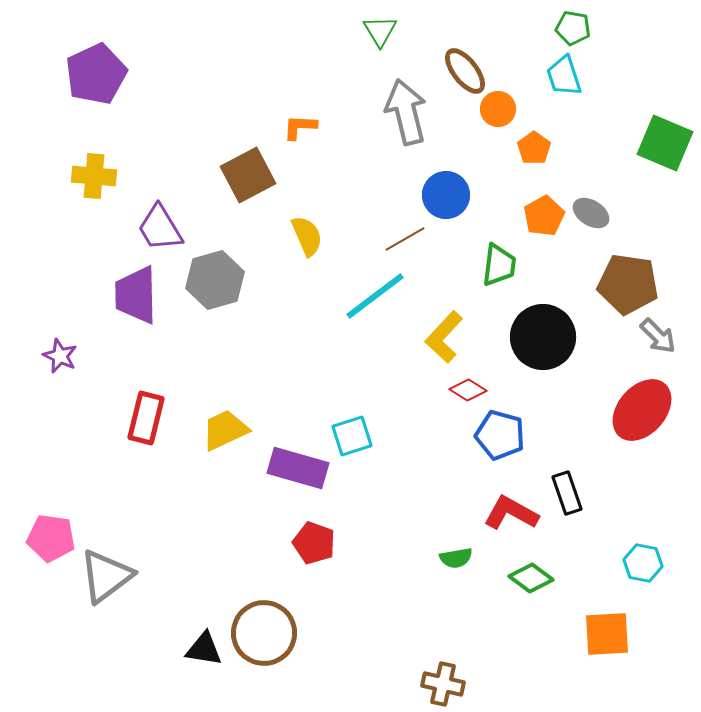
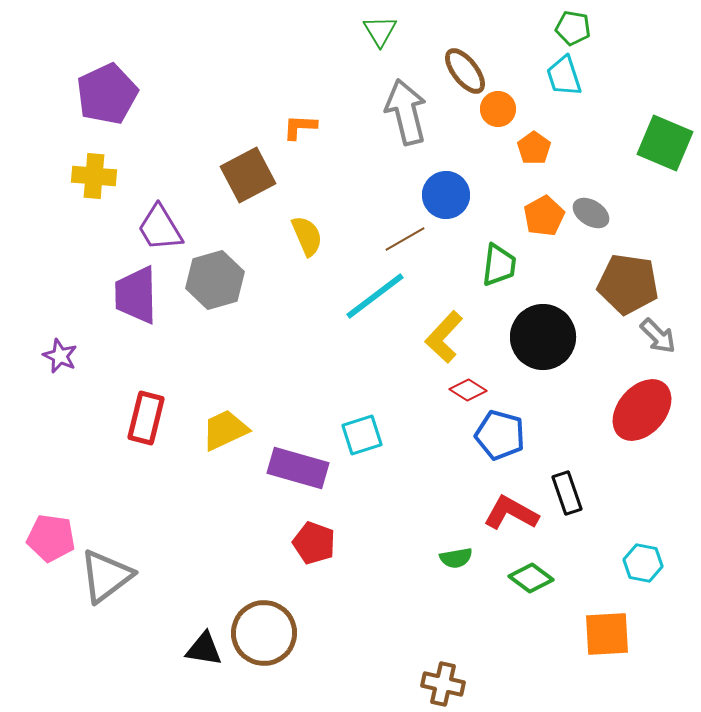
purple pentagon at (96, 74): moved 11 px right, 20 px down
cyan square at (352, 436): moved 10 px right, 1 px up
